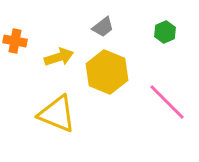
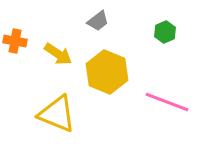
gray trapezoid: moved 5 px left, 6 px up
yellow arrow: moved 1 px left, 3 px up; rotated 52 degrees clockwise
pink line: rotated 24 degrees counterclockwise
